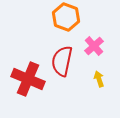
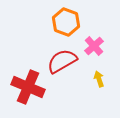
orange hexagon: moved 5 px down
red semicircle: rotated 48 degrees clockwise
red cross: moved 8 px down
